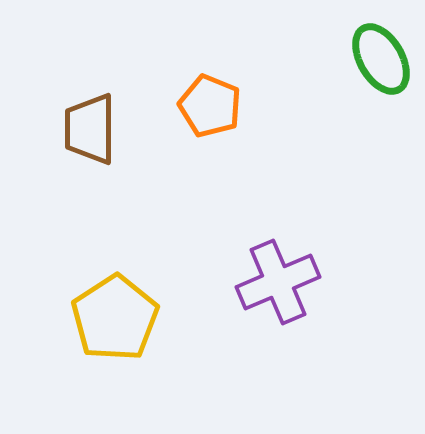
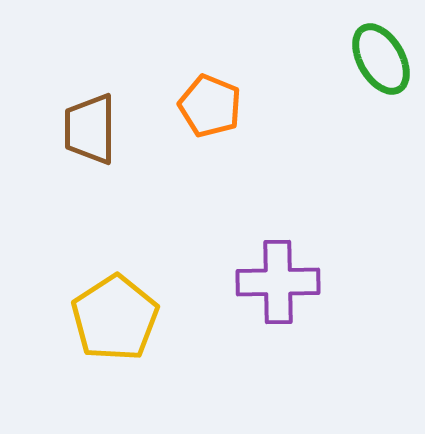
purple cross: rotated 22 degrees clockwise
